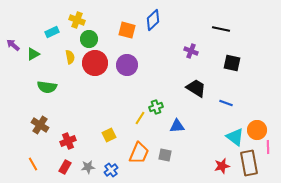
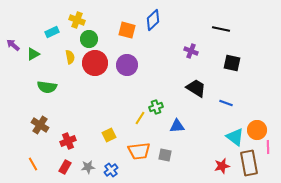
orange trapezoid: moved 2 px up; rotated 60 degrees clockwise
